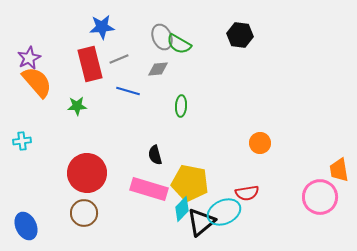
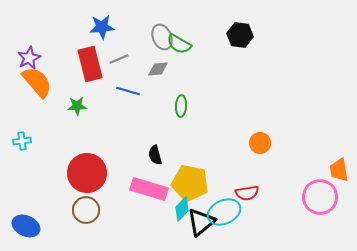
brown circle: moved 2 px right, 3 px up
blue ellipse: rotated 40 degrees counterclockwise
